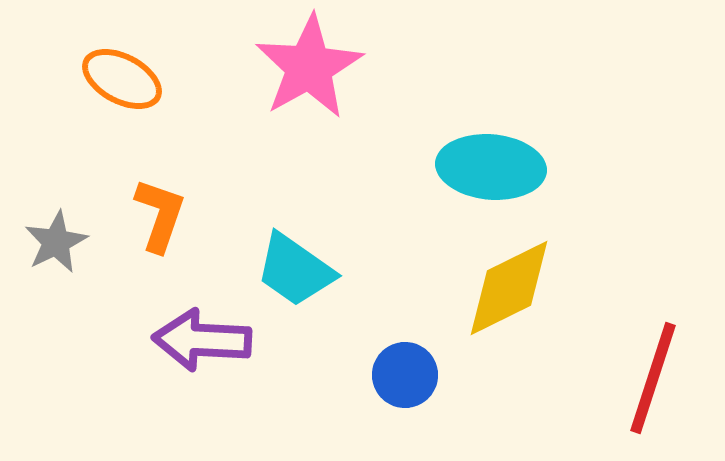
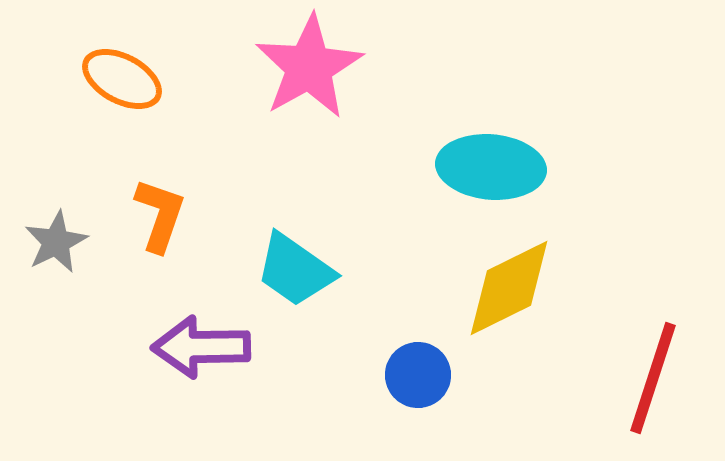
purple arrow: moved 1 px left, 7 px down; rotated 4 degrees counterclockwise
blue circle: moved 13 px right
